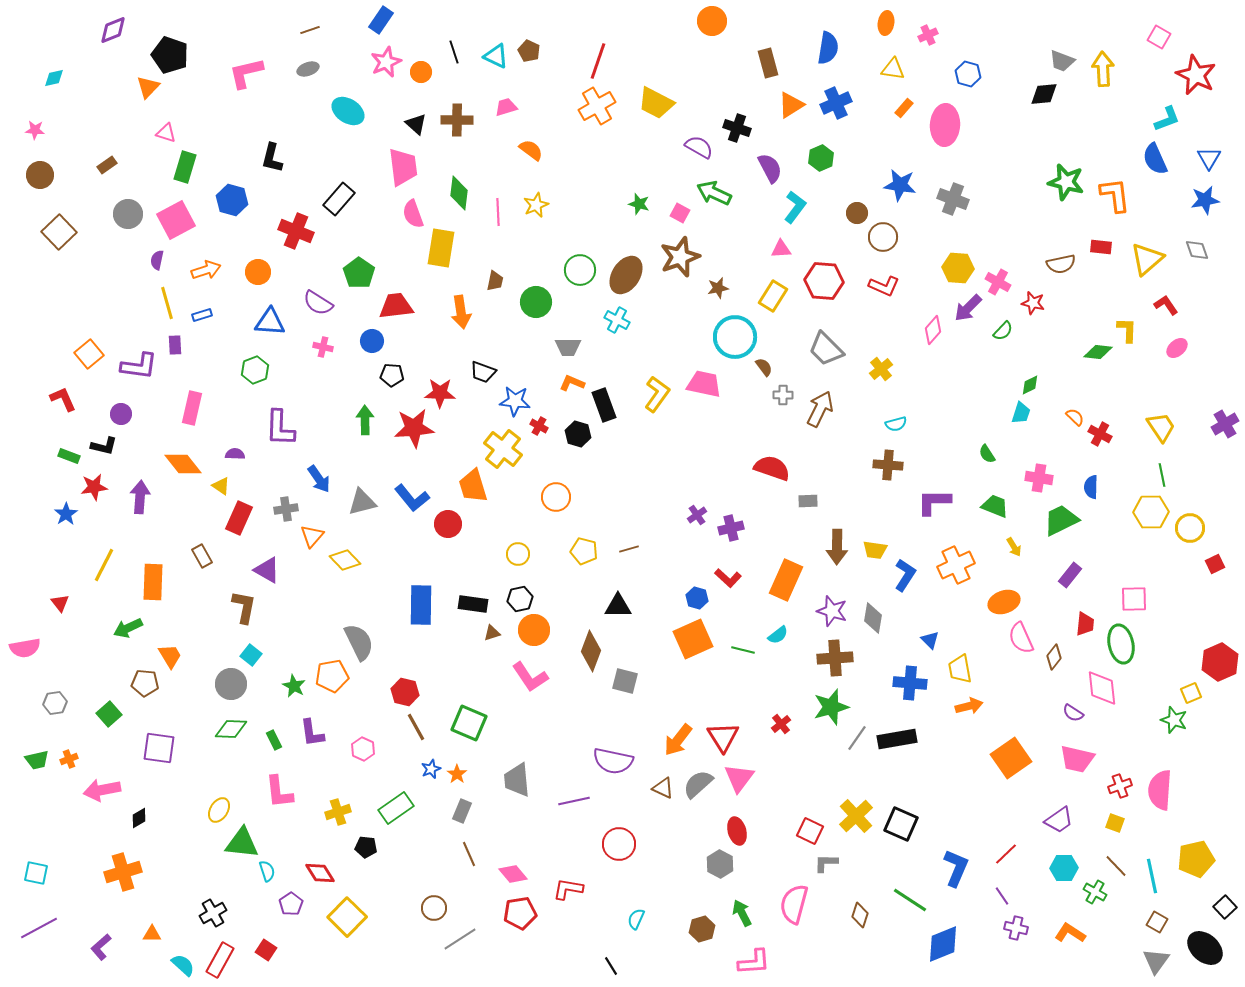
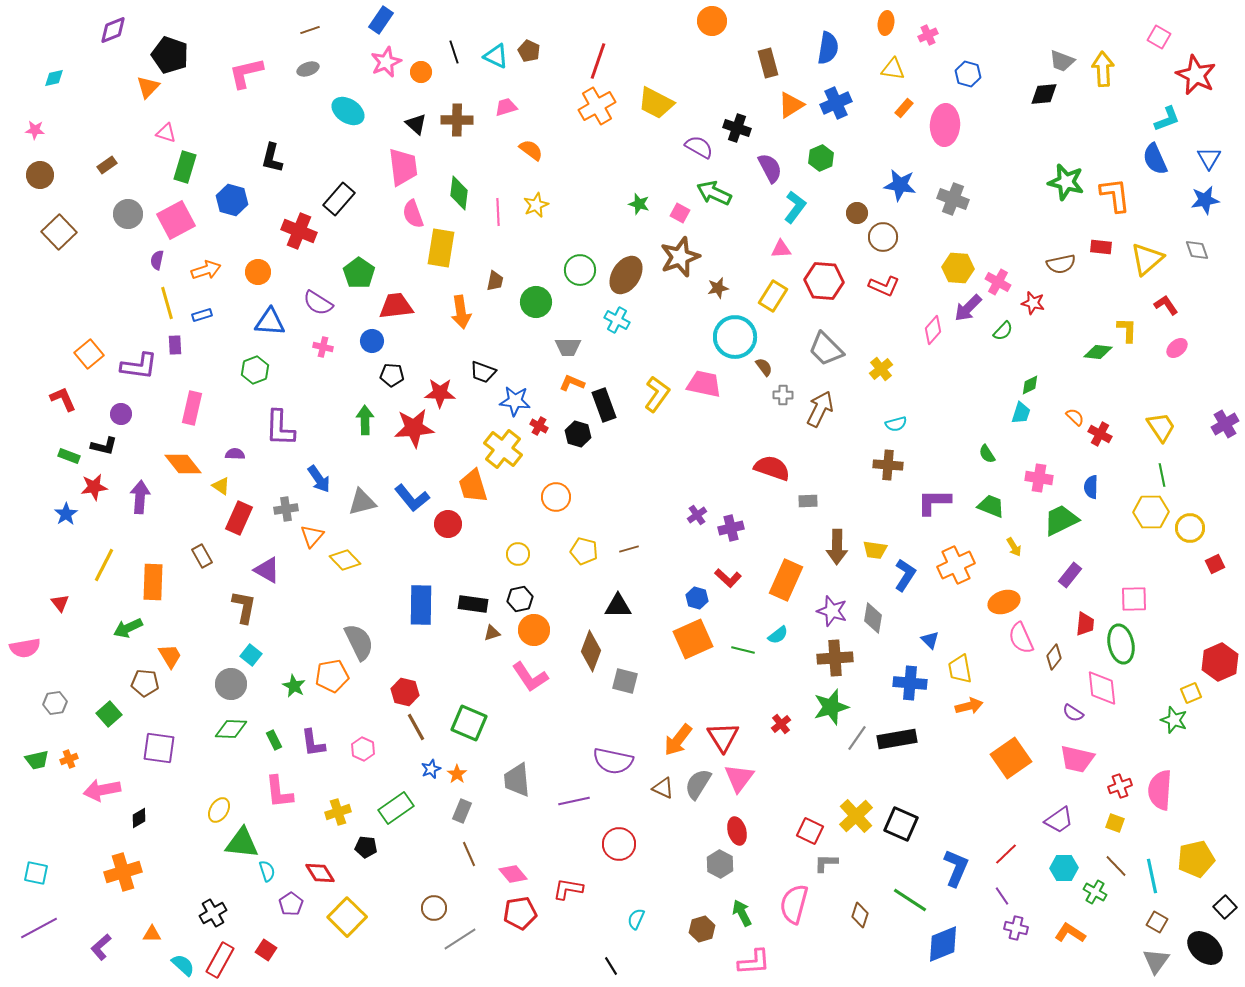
red cross at (296, 231): moved 3 px right
green trapezoid at (995, 506): moved 4 px left
purple L-shape at (312, 733): moved 1 px right, 10 px down
gray semicircle at (698, 784): rotated 16 degrees counterclockwise
